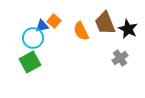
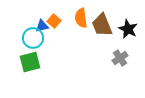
brown trapezoid: moved 3 px left, 2 px down
orange semicircle: moved 13 px up; rotated 18 degrees clockwise
green square: rotated 15 degrees clockwise
